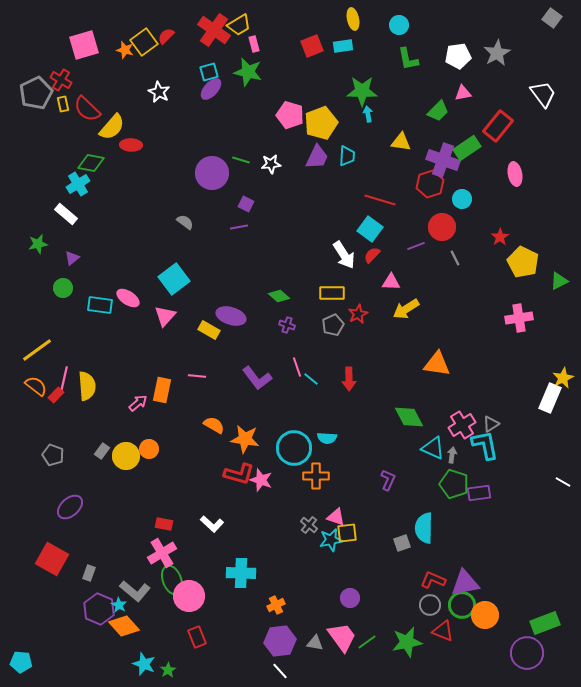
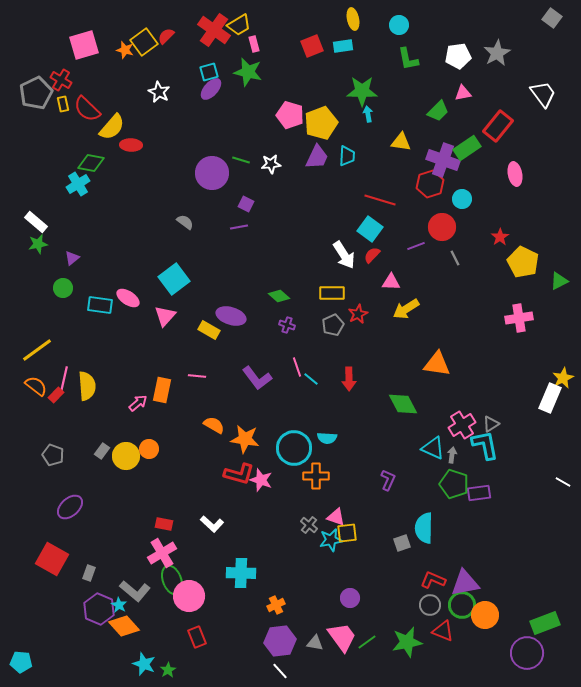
white rectangle at (66, 214): moved 30 px left, 8 px down
green diamond at (409, 417): moved 6 px left, 13 px up
